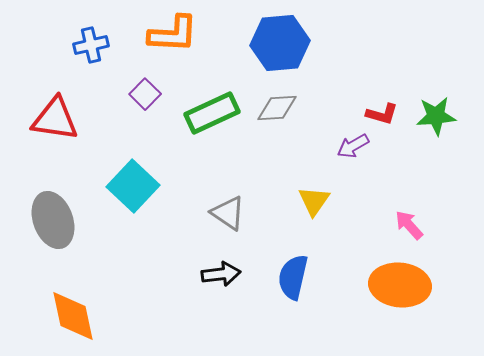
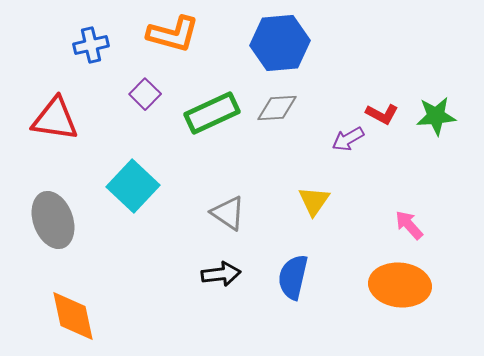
orange L-shape: rotated 12 degrees clockwise
red L-shape: rotated 12 degrees clockwise
purple arrow: moved 5 px left, 7 px up
